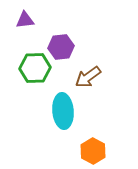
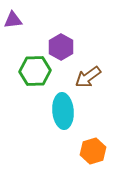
purple triangle: moved 12 px left
purple hexagon: rotated 25 degrees counterclockwise
green hexagon: moved 3 px down
orange hexagon: rotated 15 degrees clockwise
